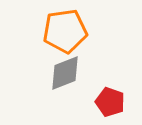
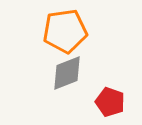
gray diamond: moved 2 px right
